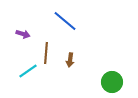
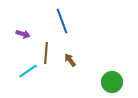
blue line: moved 3 px left; rotated 30 degrees clockwise
brown arrow: rotated 136 degrees clockwise
